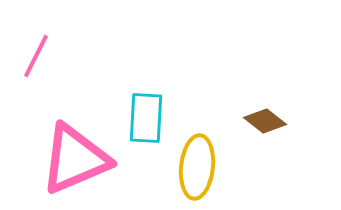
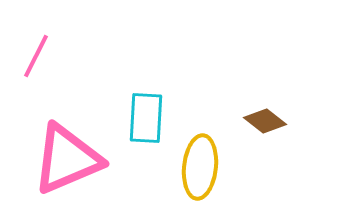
pink triangle: moved 8 px left
yellow ellipse: moved 3 px right
